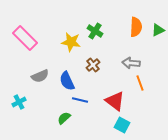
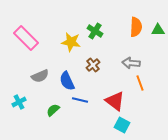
green triangle: rotated 24 degrees clockwise
pink rectangle: moved 1 px right
green semicircle: moved 11 px left, 8 px up
